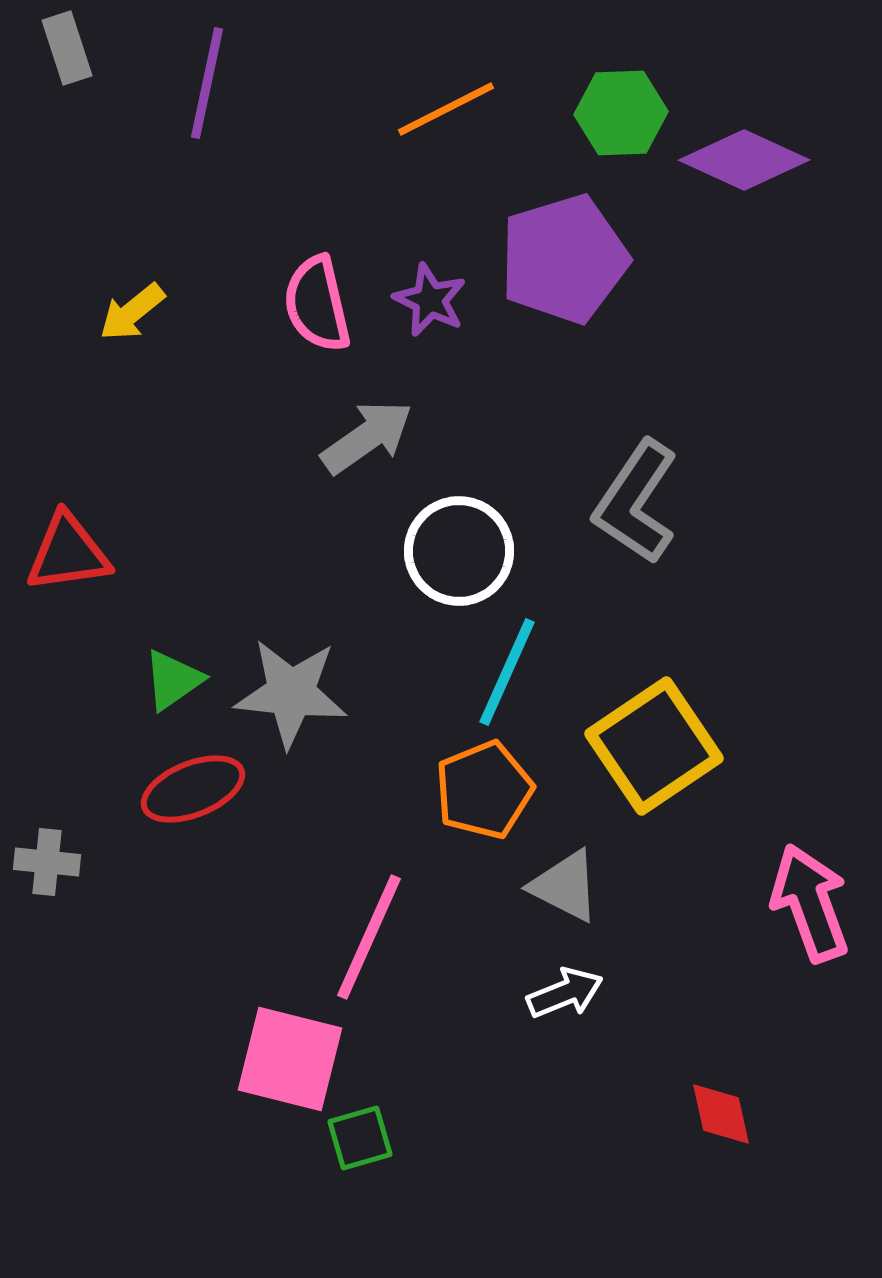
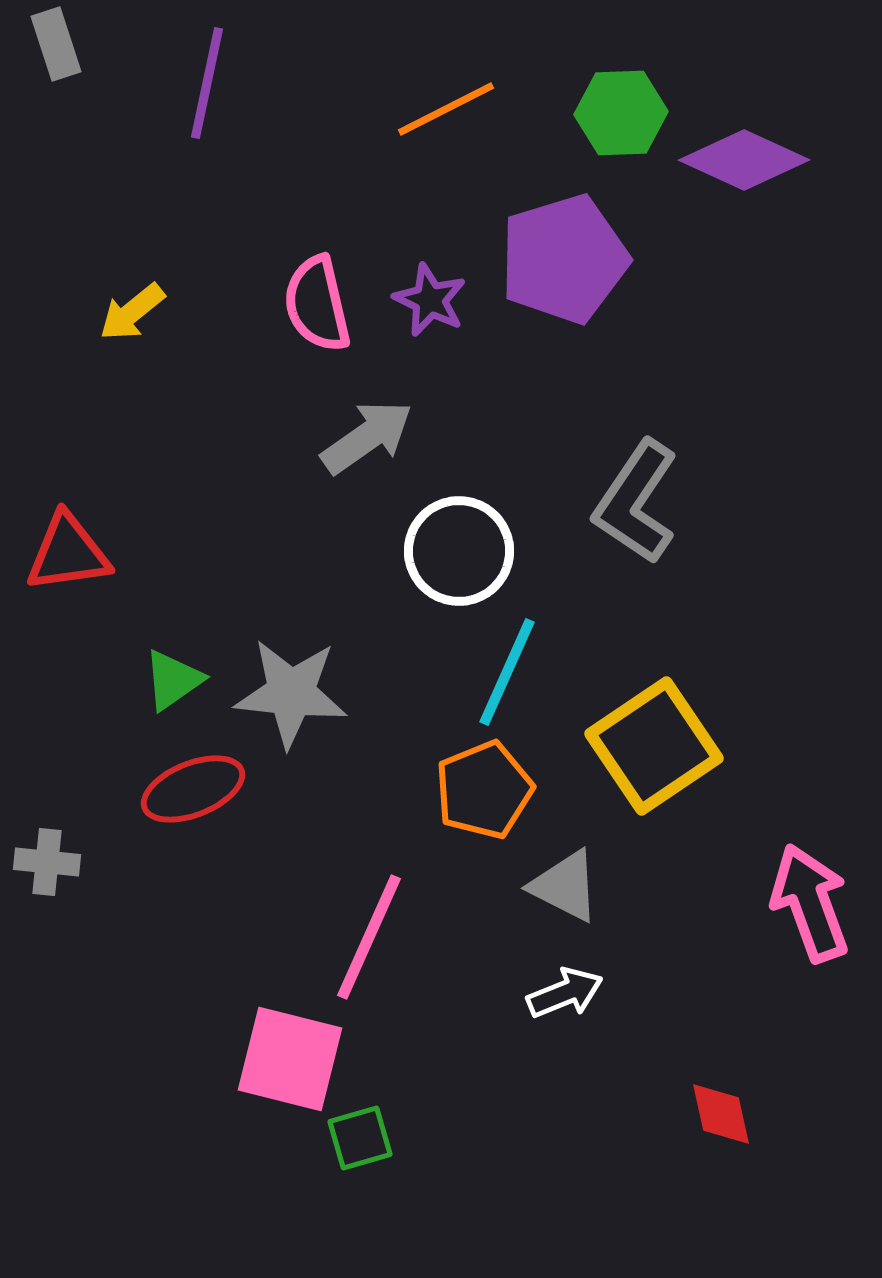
gray rectangle: moved 11 px left, 4 px up
